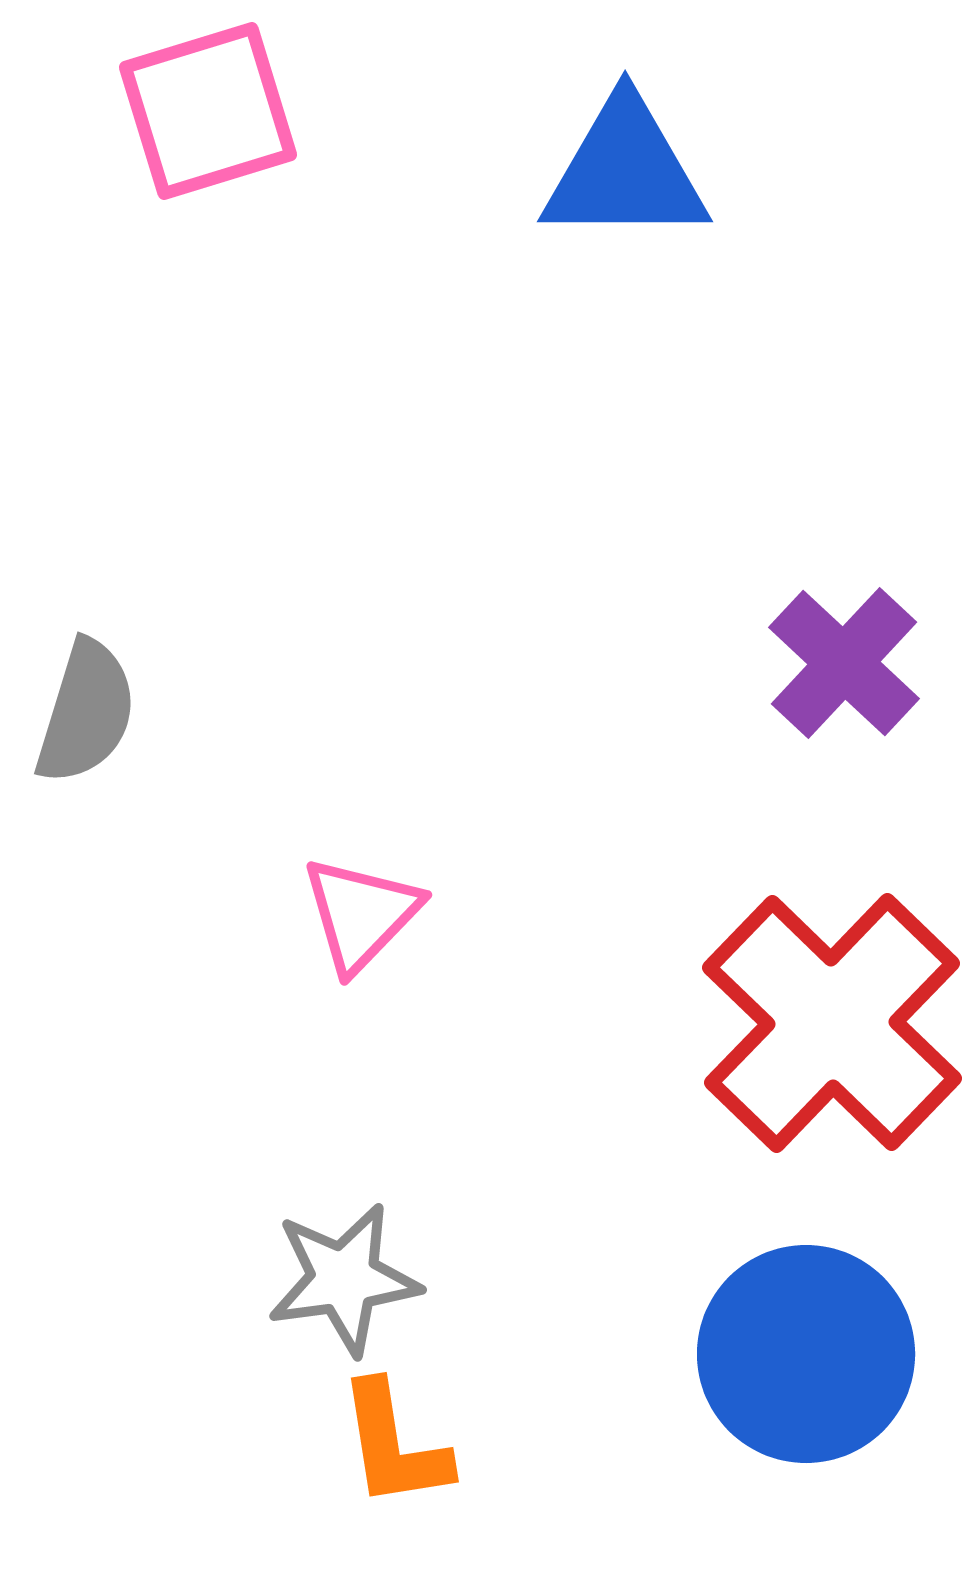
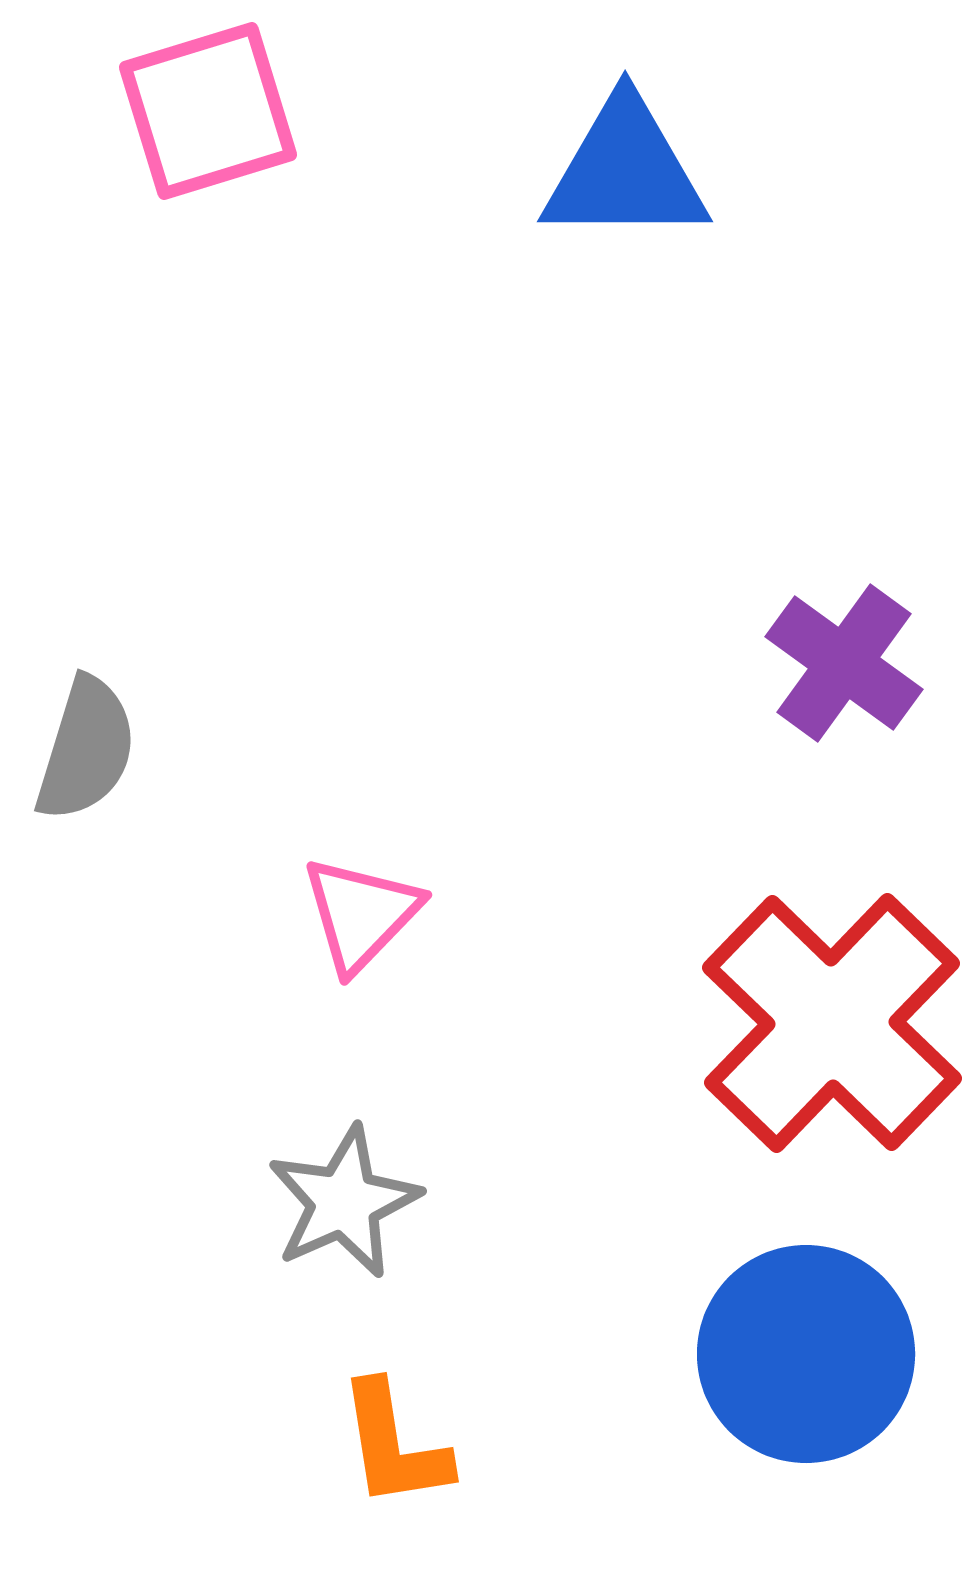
purple cross: rotated 7 degrees counterclockwise
gray semicircle: moved 37 px down
gray star: moved 77 px up; rotated 16 degrees counterclockwise
